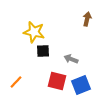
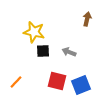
gray arrow: moved 2 px left, 7 px up
